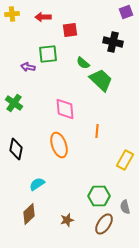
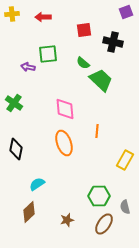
red square: moved 14 px right
orange ellipse: moved 5 px right, 2 px up
brown diamond: moved 2 px up
